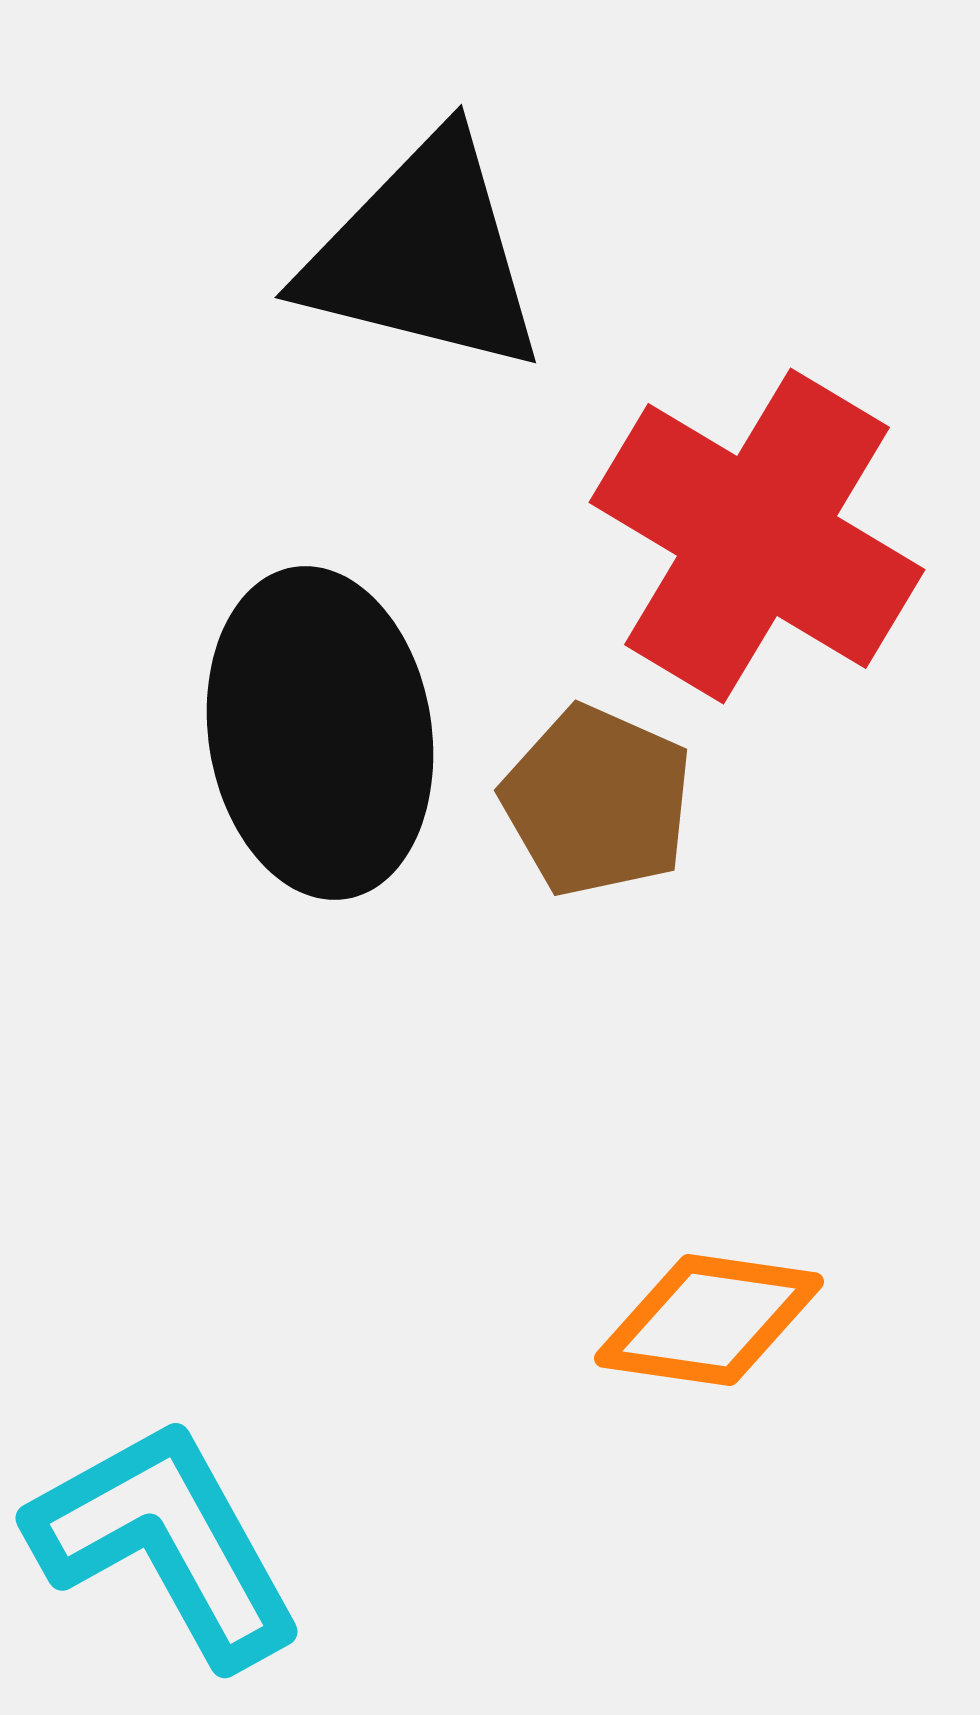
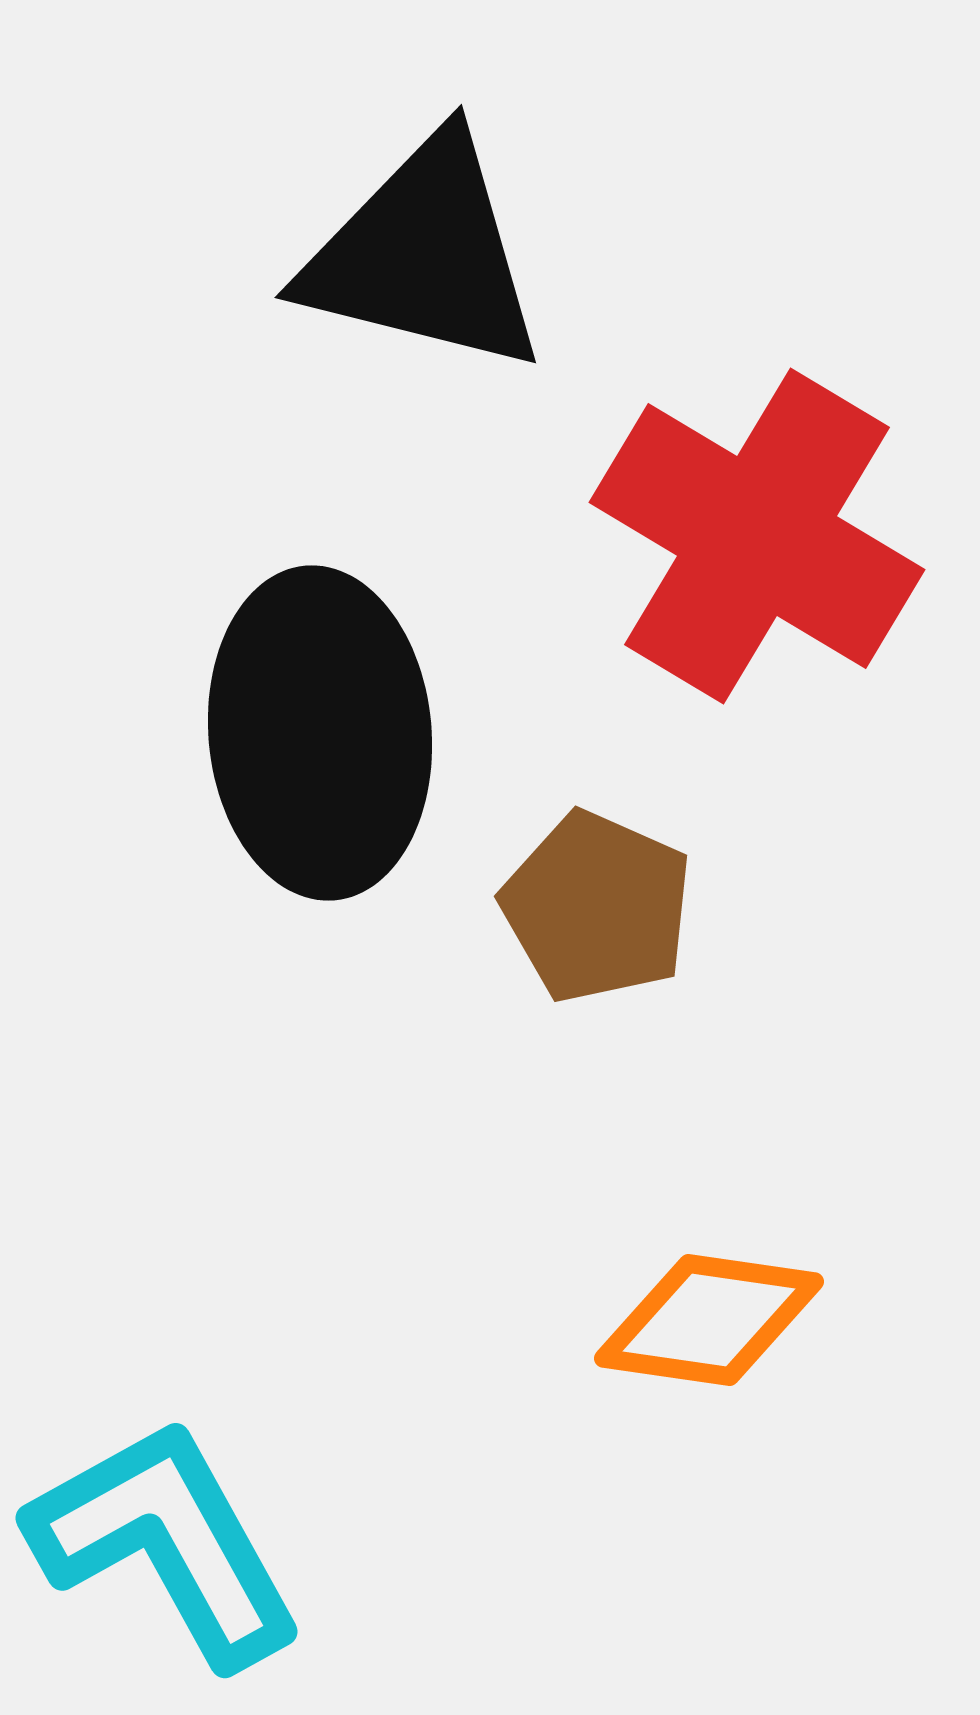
black ellipse: rotated 4 degrees clockwise
brown pentagon: moved 106 px down
